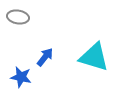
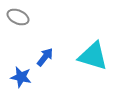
gray ellipse: rotated 15 degrees clockwise
cyan triangle: moved 1 px left, 1 px up
